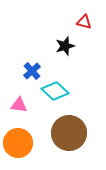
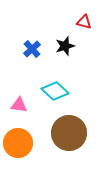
blue cross: moved 22 px up
